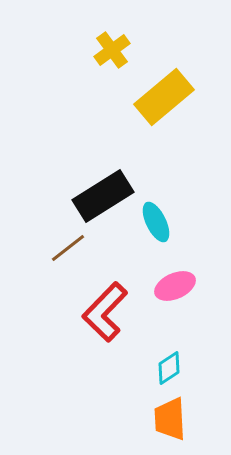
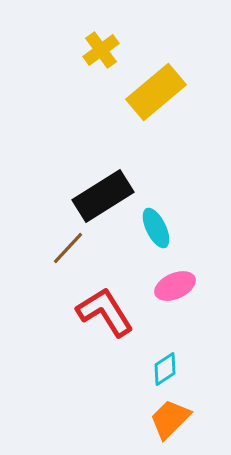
yellow cross: moved 11 px left
yellow rectangle: moved 8 px left, 5 px up
cyan ellipse: moved 6 px down
brown line: rotated 9 degrees counterclockwise
red L-shape: rotated 104 degrees clockwise
cyan diamond: moved 4 px left, 1 px down
orange trapezoid: rotated 48 degrees clockwise
